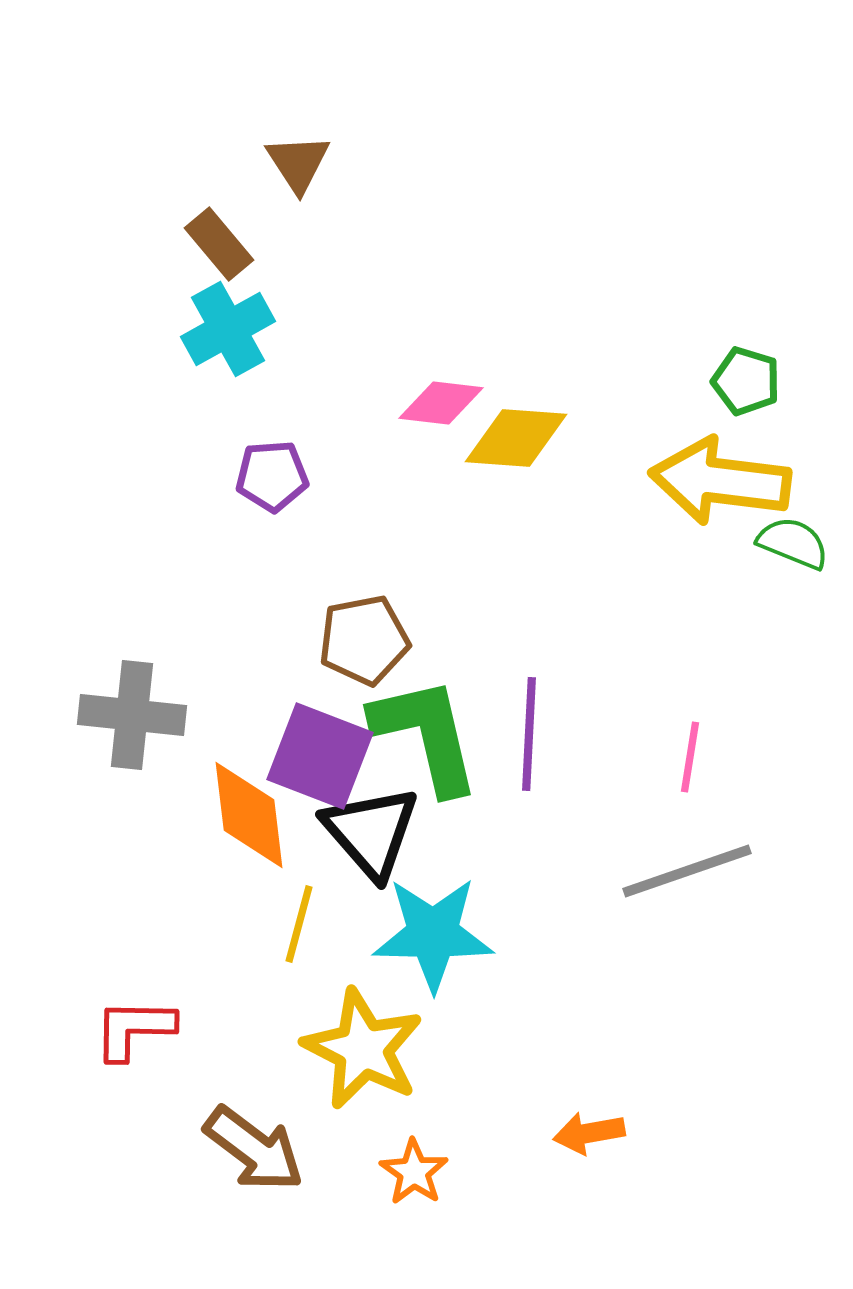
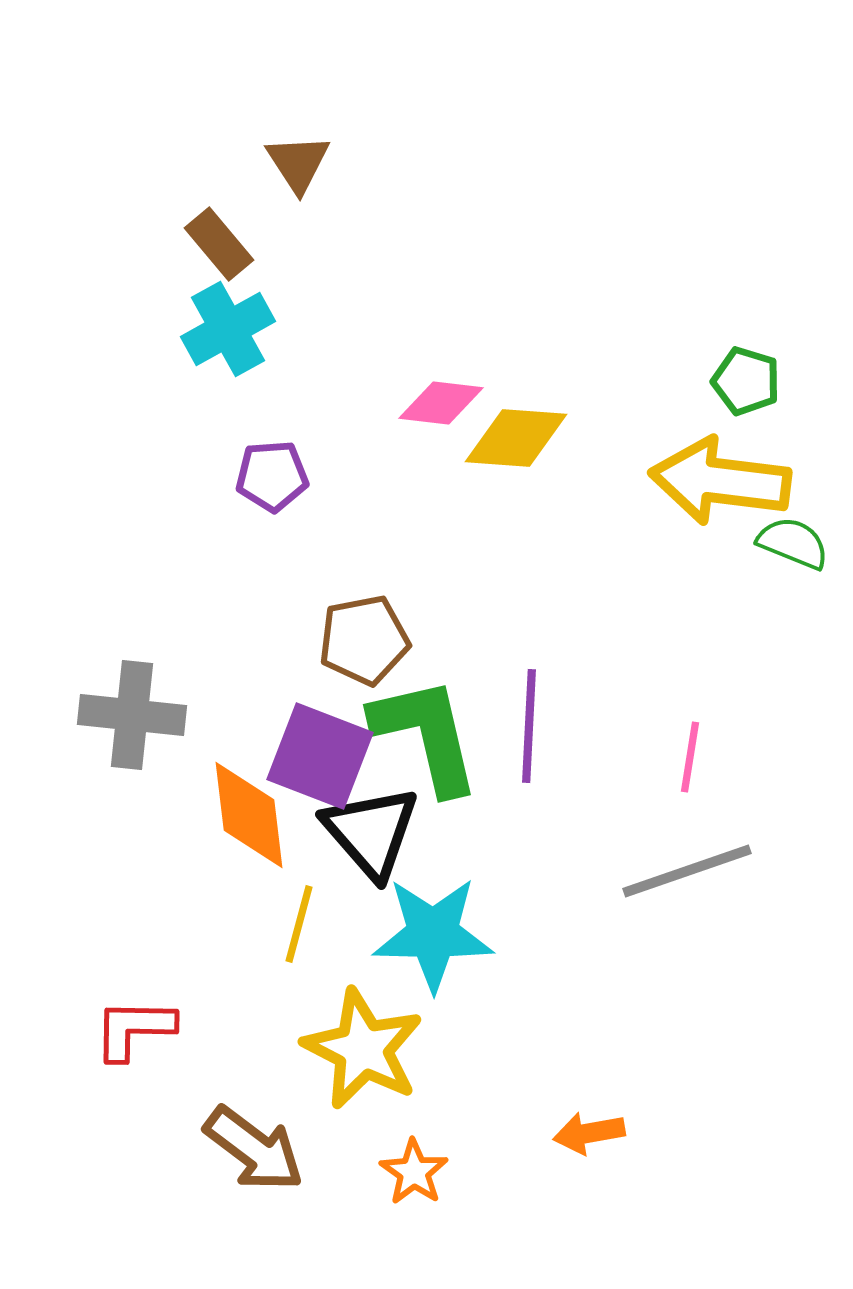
purple line: moved 8 px up
